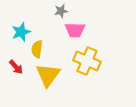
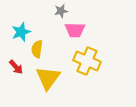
yellow triangle: moved 3 px down
